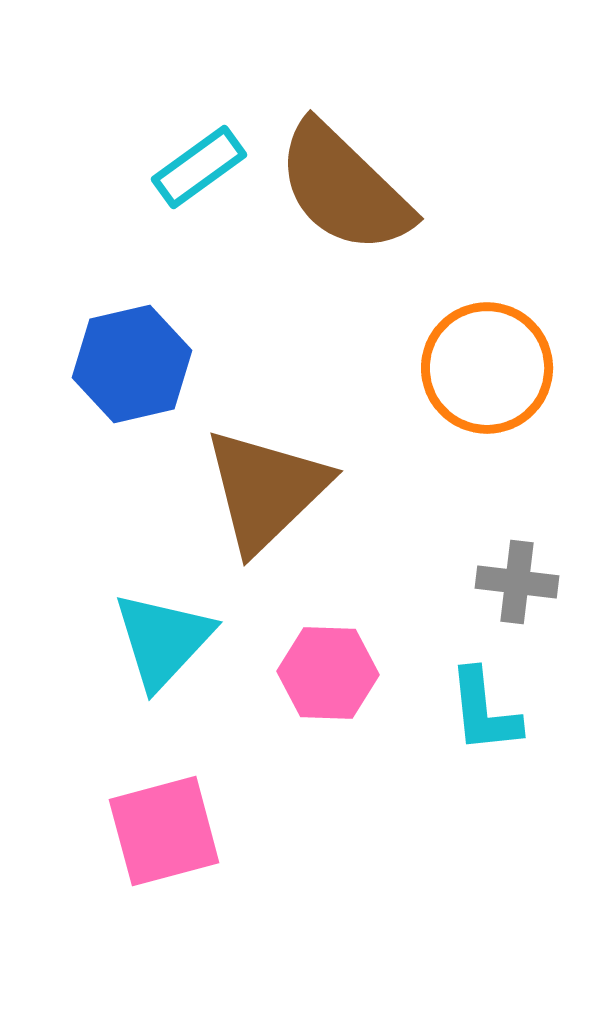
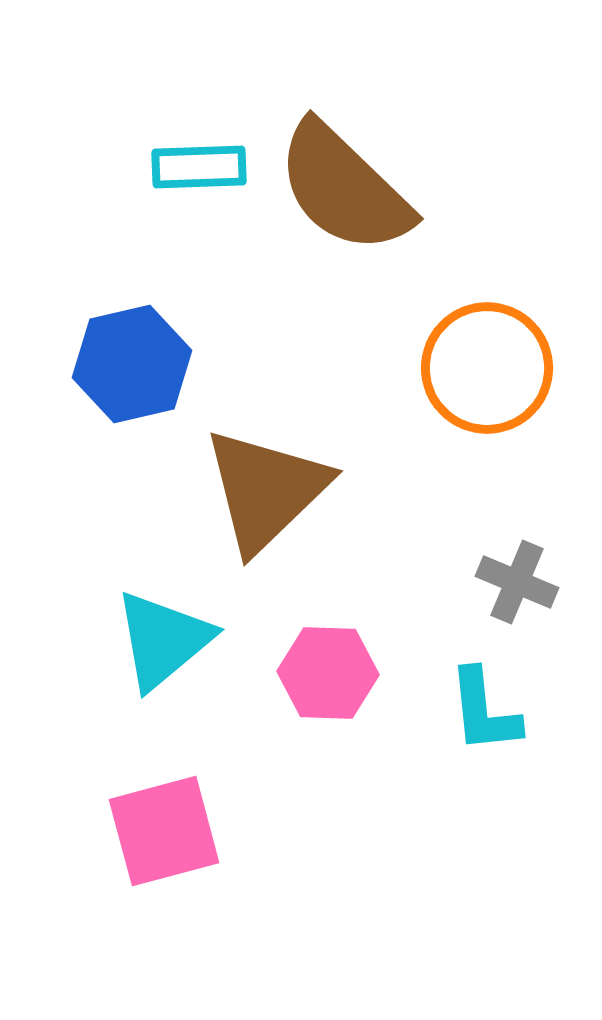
cyan rectangle: rotated 34 degrees clockwise
gray cross: rotated 16 degrees clockwise
cyan triangle: rotated 7 degrees clockwise
